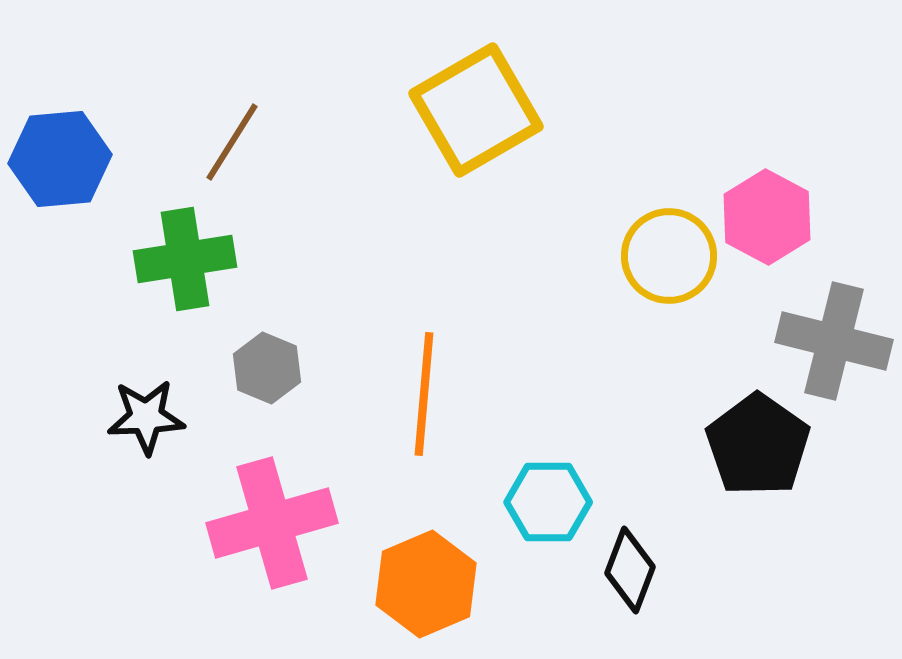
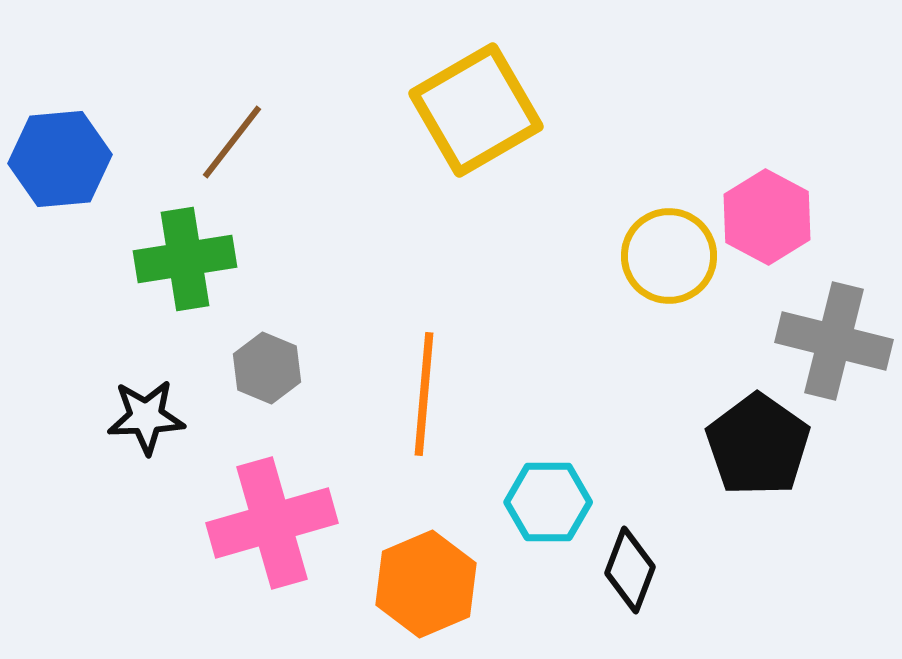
brown line: rotated 6 degrees clockwise
